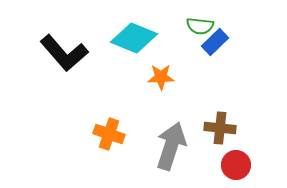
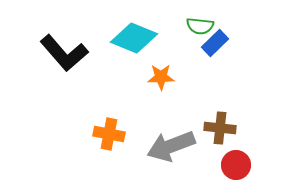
blue rectangle: moved 1 px down
orange cross: rotated 8 degrees counterclockwise
gray arrow: rotated 129 degrees counterclockwise
